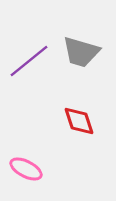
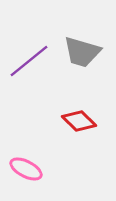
gray trapezoid: moved 1 px right
red diamond: rotated 28 degrees counterclockwise
